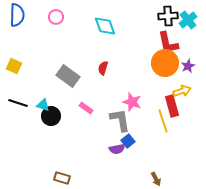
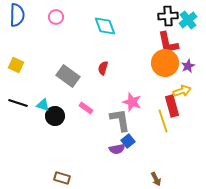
yellow square: moved 2 px right, 1 px up
black circle: moved 4 px right
